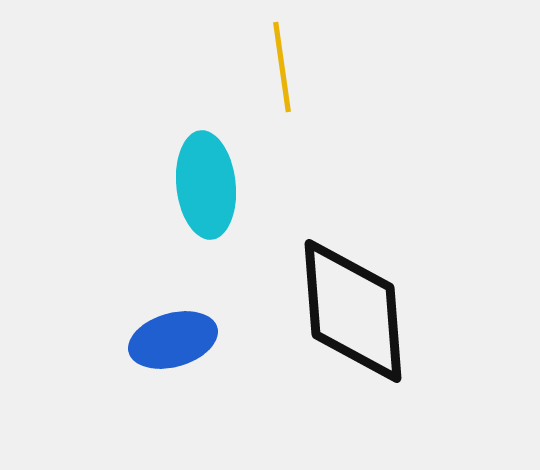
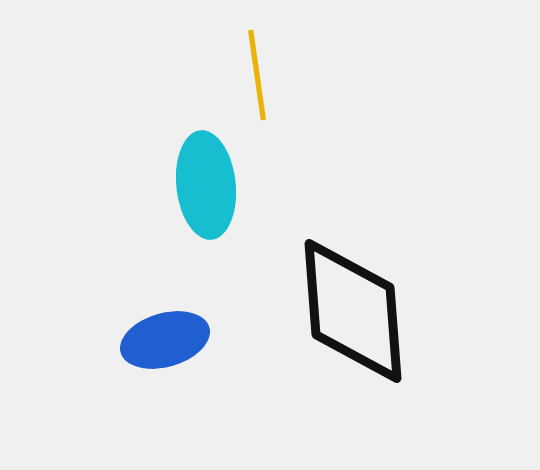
yellow line: moved 25 px left, 8 px down
blue ellipse: moved 8 px left
